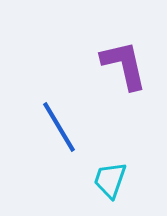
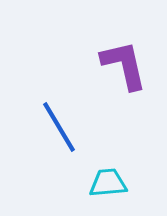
cyan trapezoid: moved 2 px left, 3 px down; rotated 66 degrees clockwise
